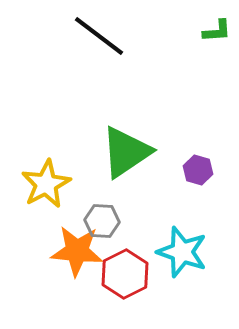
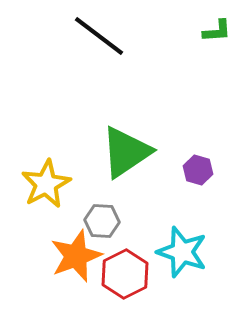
orange star: moved 1 px left, 5 px down; rotated 26 degrees counterclockwise
